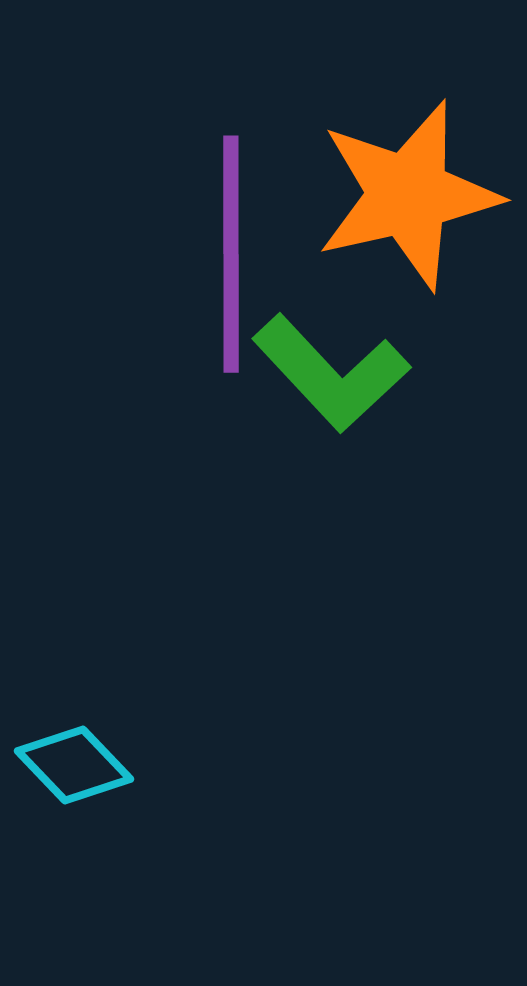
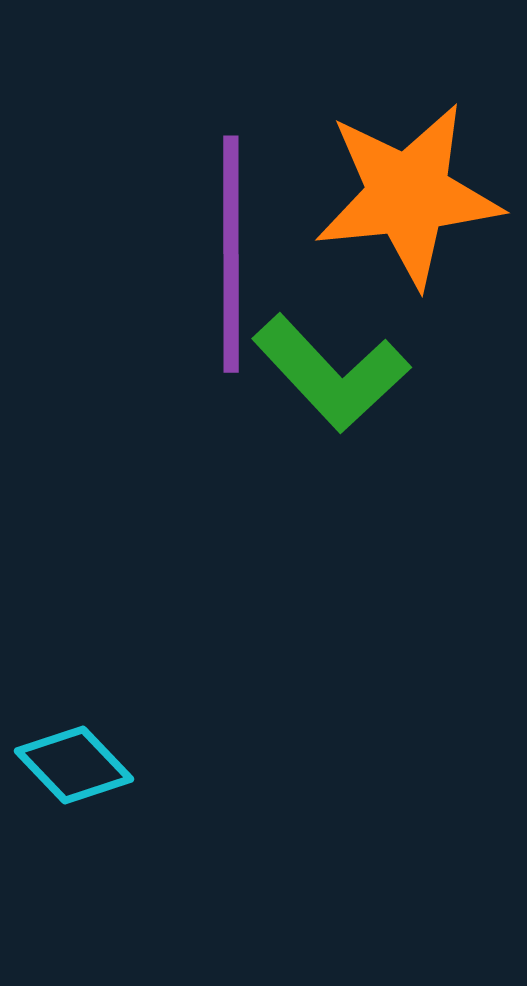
orange star: rotated 7 degrees clockwise
